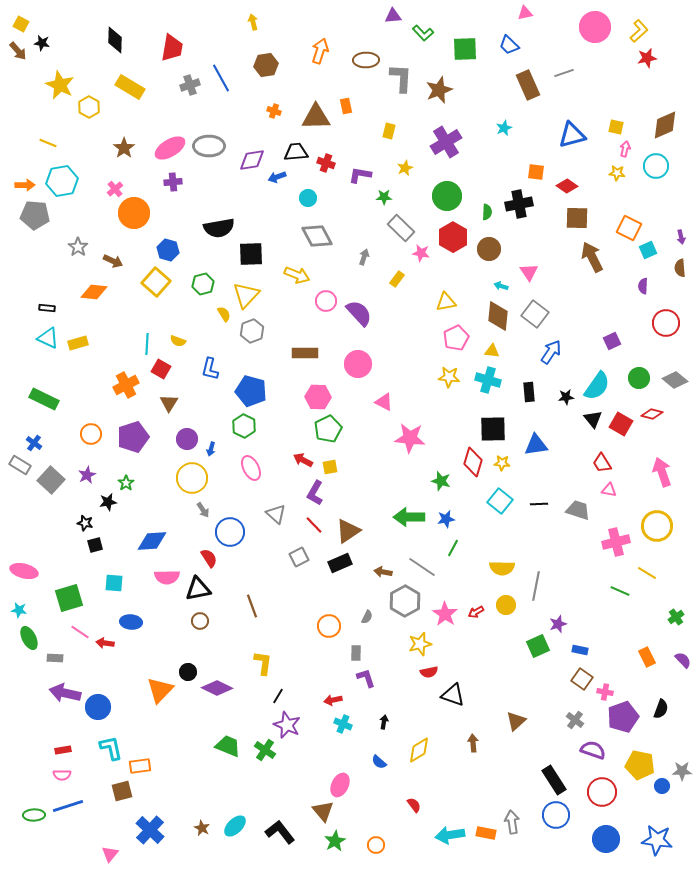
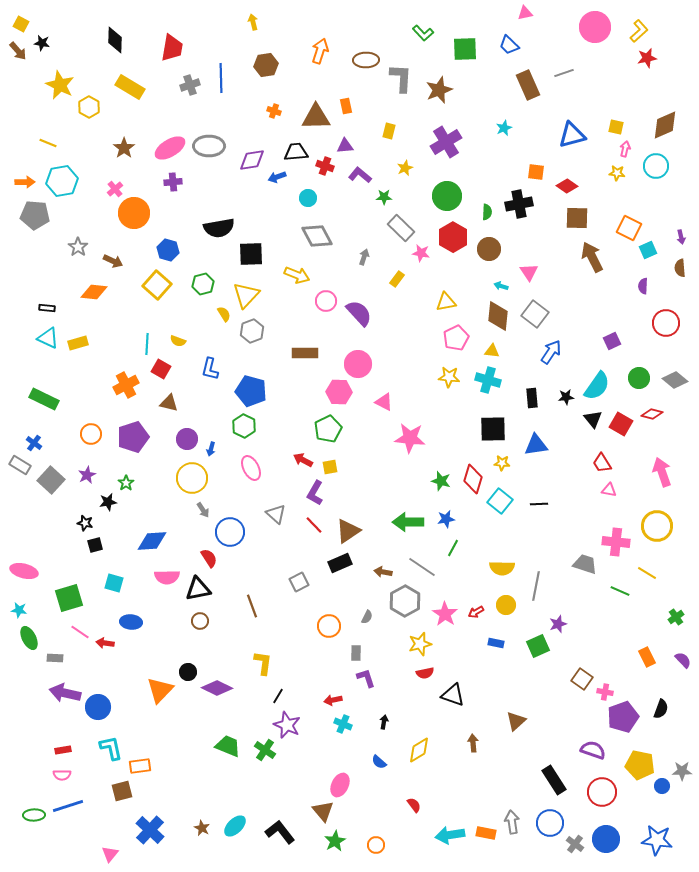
purple triangle at (393, 16): moved 48 px left, 130 px down
blue line at (221, 78): rotated 28 degrees clockwise
red cross at (326, 163): moved 1 px left, 3 px down
purple L-shape at (360, 175): rotated 30 degrees clockwise
orange arrow at (25, 185): moved 3 px up
yellow square at (156, 282): moved 1 px right, 3 px down
black rectangle at (529, 392): moved 3 px right, 6 px down
pink hexagon at (318, 397): moved 21 px right, 5 px up
brown triangle at (169, 403): rotated 48 degrees counterclockwise
red diamond at (473, 462): moved 17 px down
gray trapezoid at (578, 510): moved 7 px right, 54 px down
green arrow at (409, 517): moved 1 px left, 5 px down
pink cross at (616, 542): rotated 20 degrees clockwise
gray square at (299, 557): moved 25 px down
cyan square at (114, 583): rotated 12 degrees clockwise
blue rectangle at (580, 650): moved 84 px left, 7 px up
red semicircle at (429, 672): moved 4 px left, 1 px down
gray cross at (575, 720): moved 124 px down
blue circle at (556, 815): moved 6 px left, 8 px down
